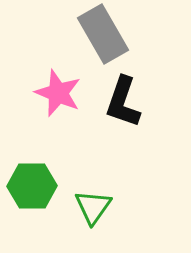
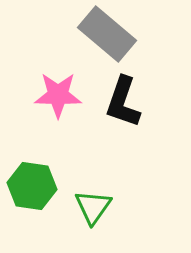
gray rectangle: moved 4 px right; rotated 20 degrees counterclockwise
pink star: moved 2 px down; rotated 21 degrees counterclockwise
green hexagon: rotated 9 degrees clockwise
